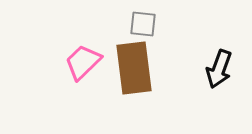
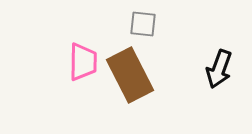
pink trapezoid: rotated 135 degrees clockwise
brown rectangle: moved 4 px left, 7 px down; rotated 20 degrees counterclockwise
